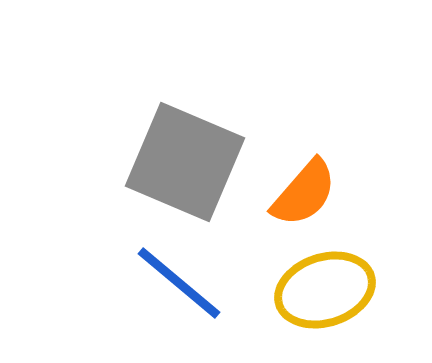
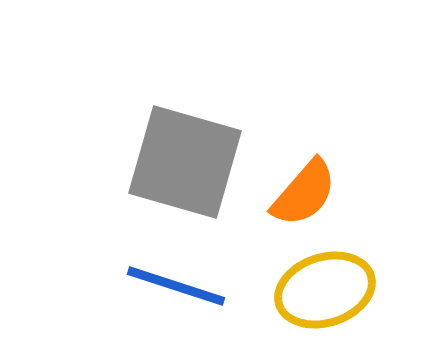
gray square: rotated 7 degrees counterclockwise
blue line: moved 3 px left, 3 px down; rotated 22 degrees counterclockwise
